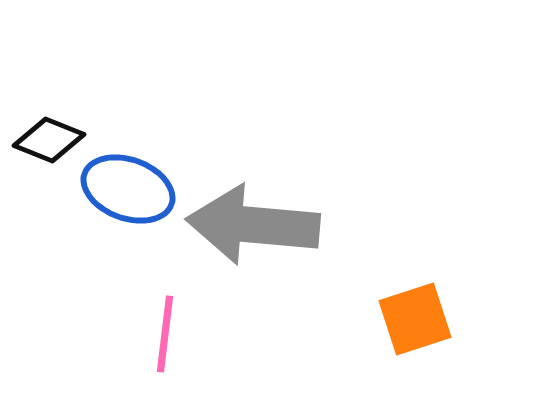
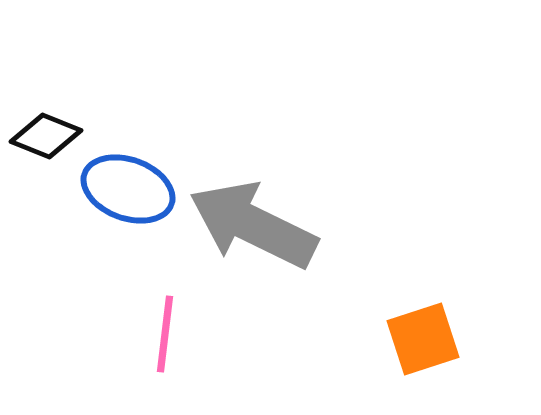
black diamond: moved 3 px left, 4 px up
gray arrow: rotated 21 degrees clockwise
orange square: moved 8 px right, 20 px down
